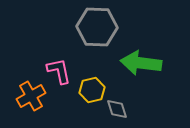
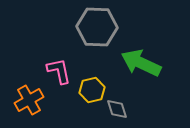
green arrow: rotated 18 degrees clockwise
orange cross: moved 2 px left, 4 px down
